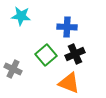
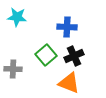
cyan star: moved 4 px left, 1 px down
black cross: moved 1 px left, 2 px down
gray cross: rotated 24 degrees counterclockwise
